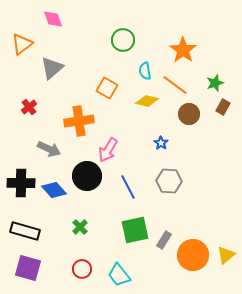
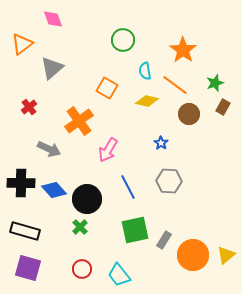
orange cross: rotated 28 degrees counterclockwise
black circle: moved 23 px down
